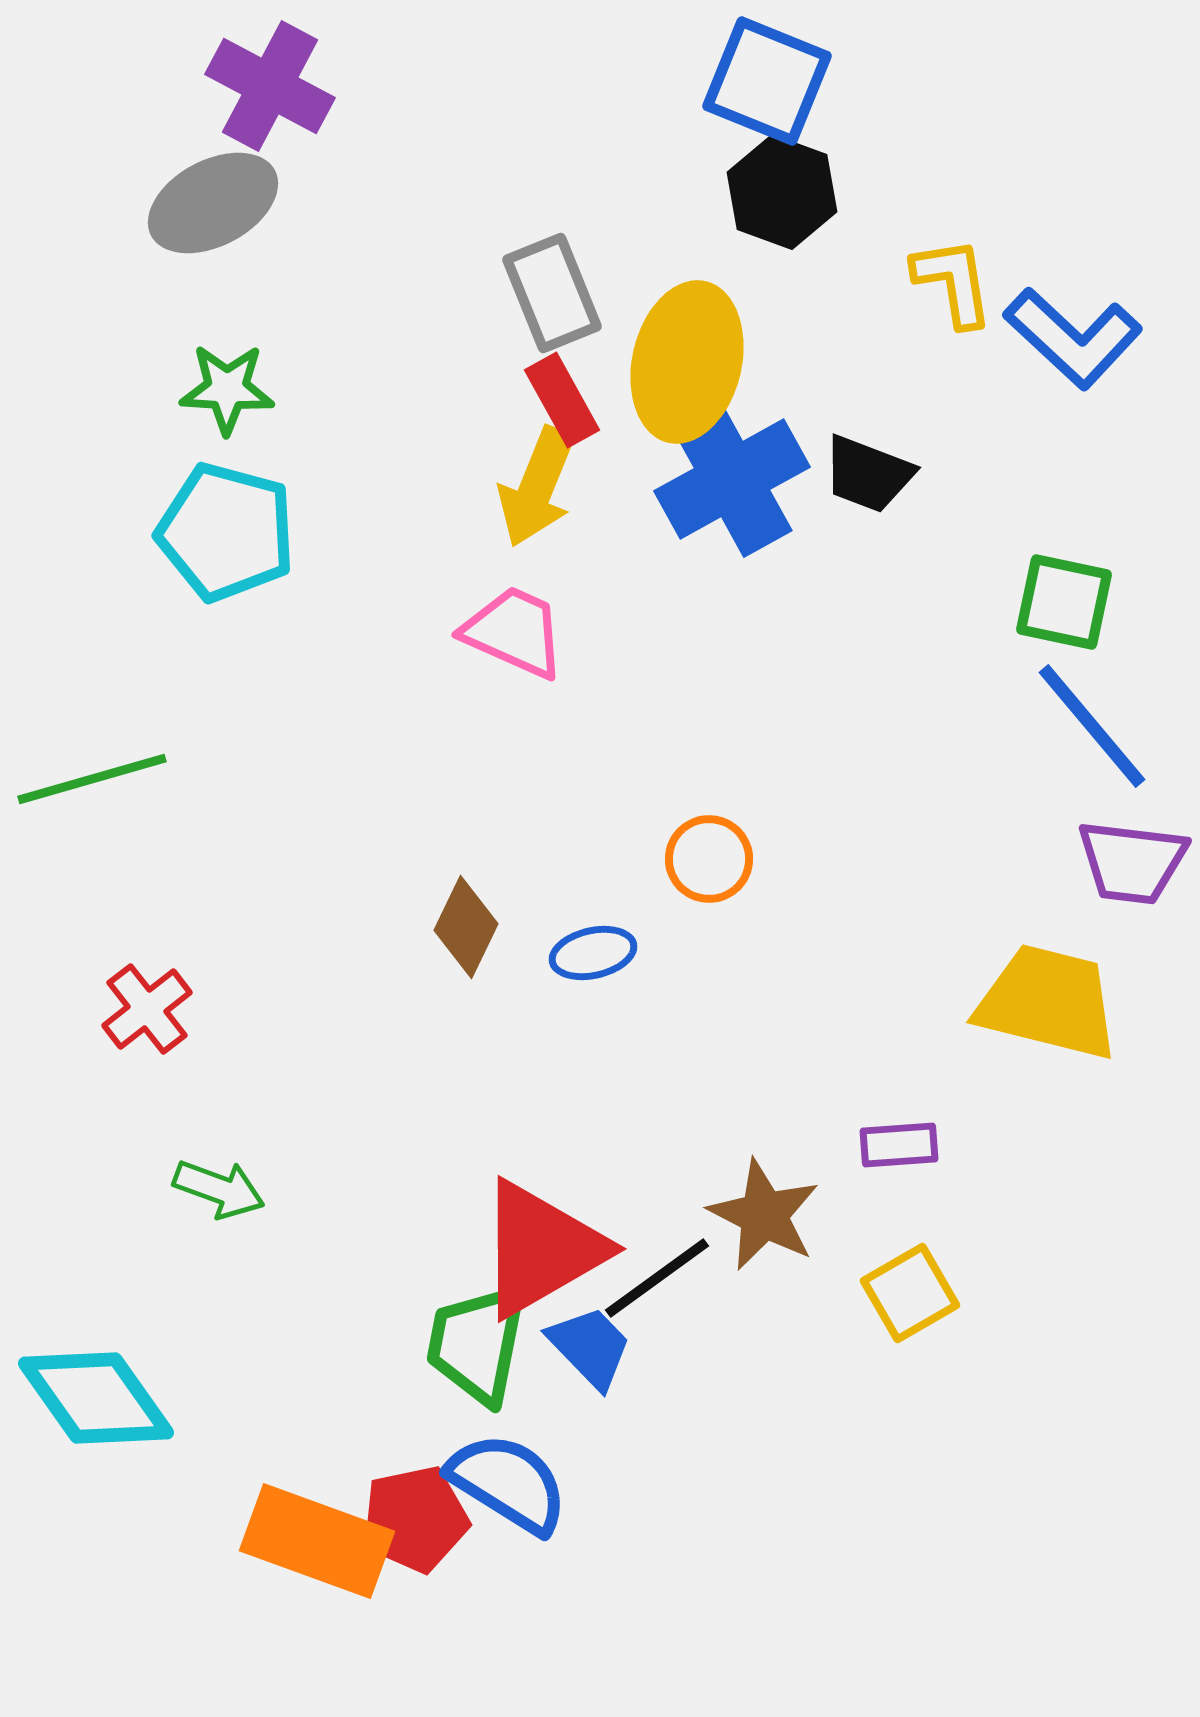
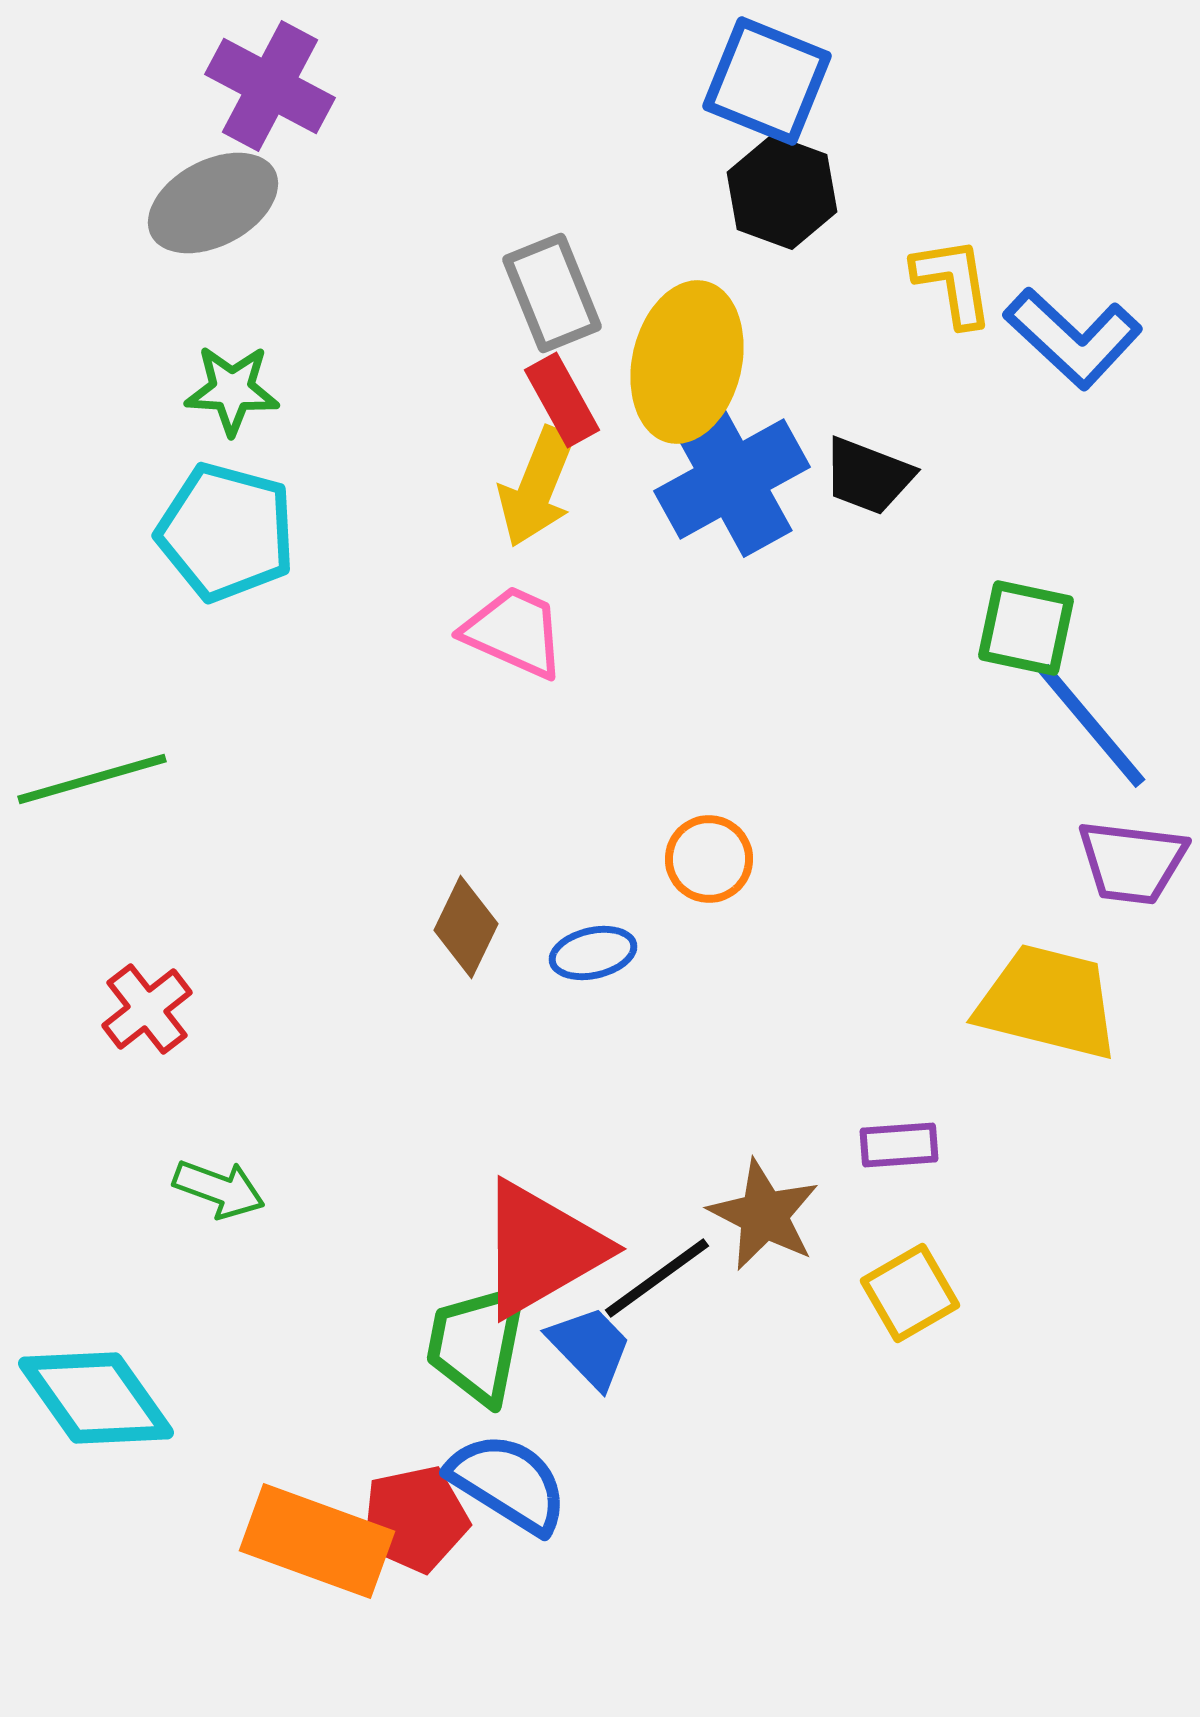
green star: moved 5 px right, 1 px down
black trapezoid: moved 2 px down
green square: moved 38 px left, 26 px down
